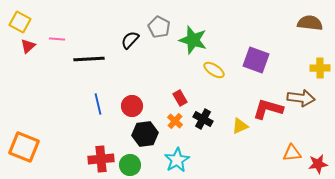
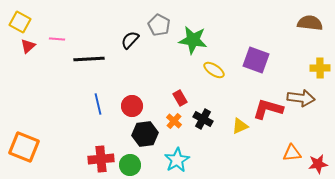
gray pentagon: moved 2 px up
green star: rotated 8 degrees counterclockwise
orange cross: moved 1 px left
